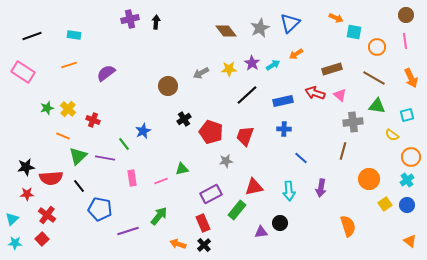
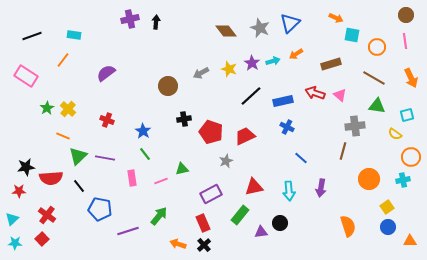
gray star at (260, 28): rotated 24 degrees counterclockwise
cyan square at (354, 32): moved 2 px left, 3 px down
orange line at (69, 65): moved 6 px left, 5 px up; rotated 35 degrees counterclockwise
cyan arrow at (273, 65): moved 4 px up; rotated 16 degrees clockwise
yellow star at (229, 69): rotated 21 degrees clockwise
brown rectangle at (332, 69): moved 1 px left, 5 px up
pink rectangle at (23, 72): moved 3 px right, 4 px down
black line at (247, 95): moved 4 px right, 1 px down
green star at (47, 108): rotated 16 degrees counterclockwise
black cross at (184, 119): rotated 24 degrees clockwise
red cross at (93, 120): moved 14 px right
gray cross at (353, 122): moved 2 px right, 4 px down
blue cross at (284, 129): moved 3 px right, 2 px up; rotated 24 degrees clockwise
blue star at (143, 131): rotated 14 degrees counterclockwise
yellow semicircle at (392, 135): moved 3 px right, 1 px up
red trapezoid at (245, 136): rotated 45 degrees clockwise
green line at (124, 144): moved 21 px right, 10 px down
gray star at (226, 161): rotated 16 degrees counterclockwise
cyan cross at (407, 180): moved 4 px left; rotated 24 degrees clockwise
red star at (27, 194): moved 8 px left, 3 px up
yellow square at (385, 204): moved 2 px right, 3 px down
blue circle at (407, 205): moved 19 px left, 22 px down
green rectangle at (237, 210): moved 3 px right, 5 px down
orange triangle at (410, 241): rotated 40 degrees counterclockwise
